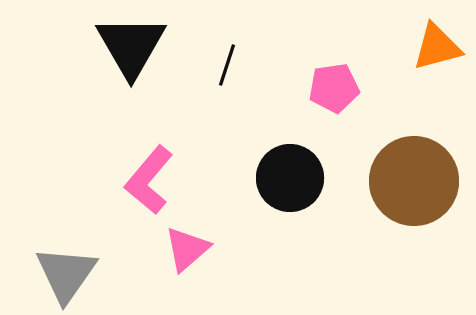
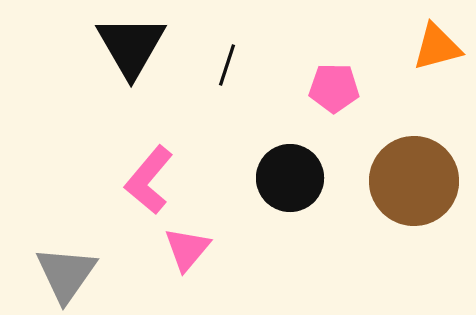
pink pentagon: rotated 9 degrees clockwise
pink triangle: rotated 9 degrees counterclockwise
